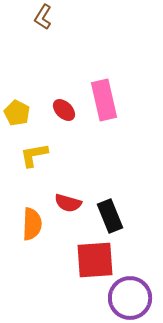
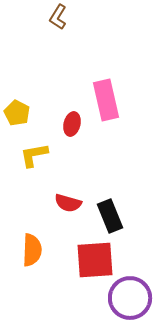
brown L-shape: moved 15 px right
pink rectangle: moved 2 px right
red ellipse: moved 8 px right, 14 px down; rotated 60 degrees clockwise
orange semicircle: moved 26 px down
